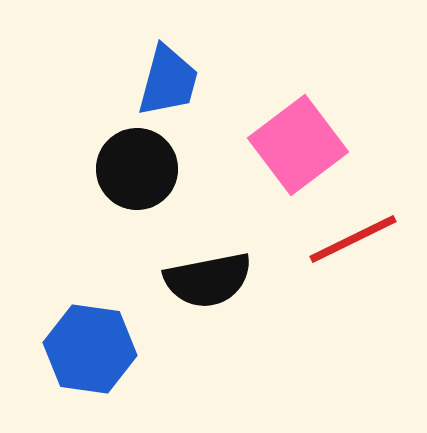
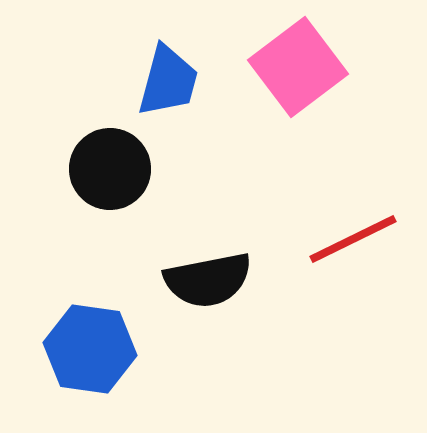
pink square: moved 78 px up
black circle: moved 27 px left
